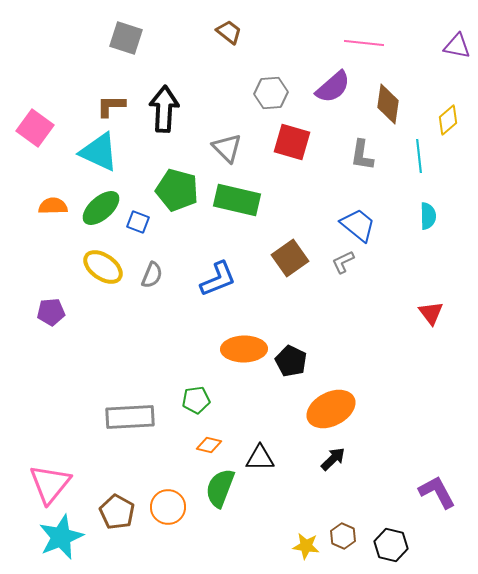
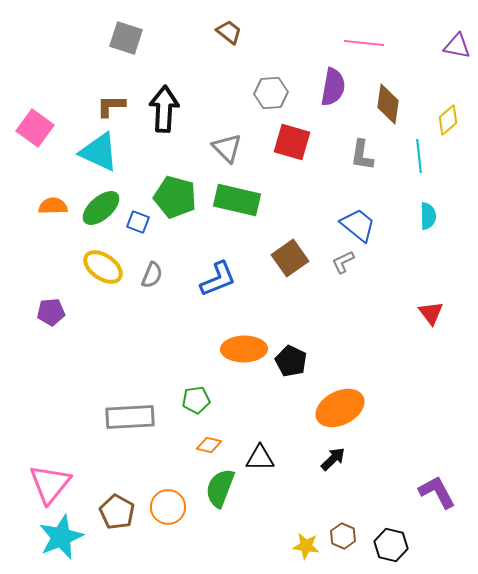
purple semicircle at (333, 87): rotated 39 degrees counterclockwise
green pentagon at (177, 190): moved 2 px left, 7 px down
orange ellipse at (331, 409): moved 9 px right, 1 px up
